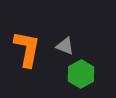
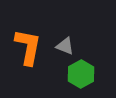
orange L-shape: moved 1 px right, 2 px up
